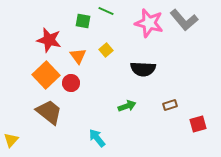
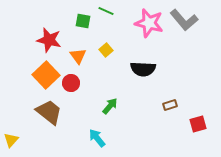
green arrow: moved 17 px left; rotated 30 degrees counterclockwise
